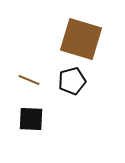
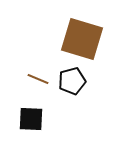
brown square: moved 1 px right
brown line: moved 9 px right, 1 px up
